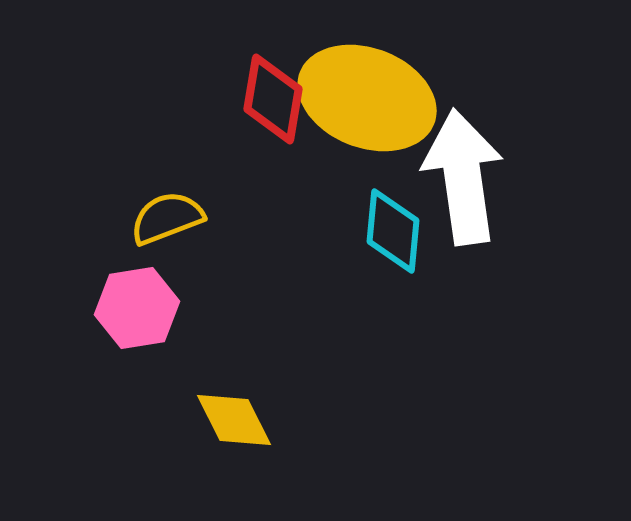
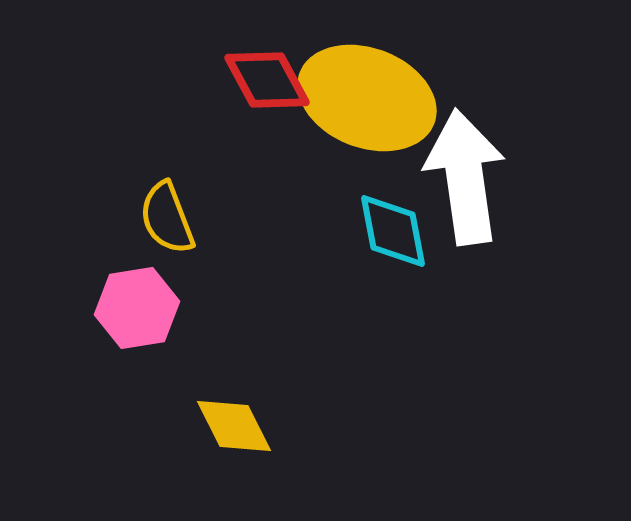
red diamond: moved 6 px left, 19 px up; rotated 38 degrees counterclockwise
white arrow: moved 2 px right
yellow semicircle: rotated 90 degrees counterclockwise
cyan diamond: rotated 16 degrees counterclockwise
yellow diamond: moved 6 px down
